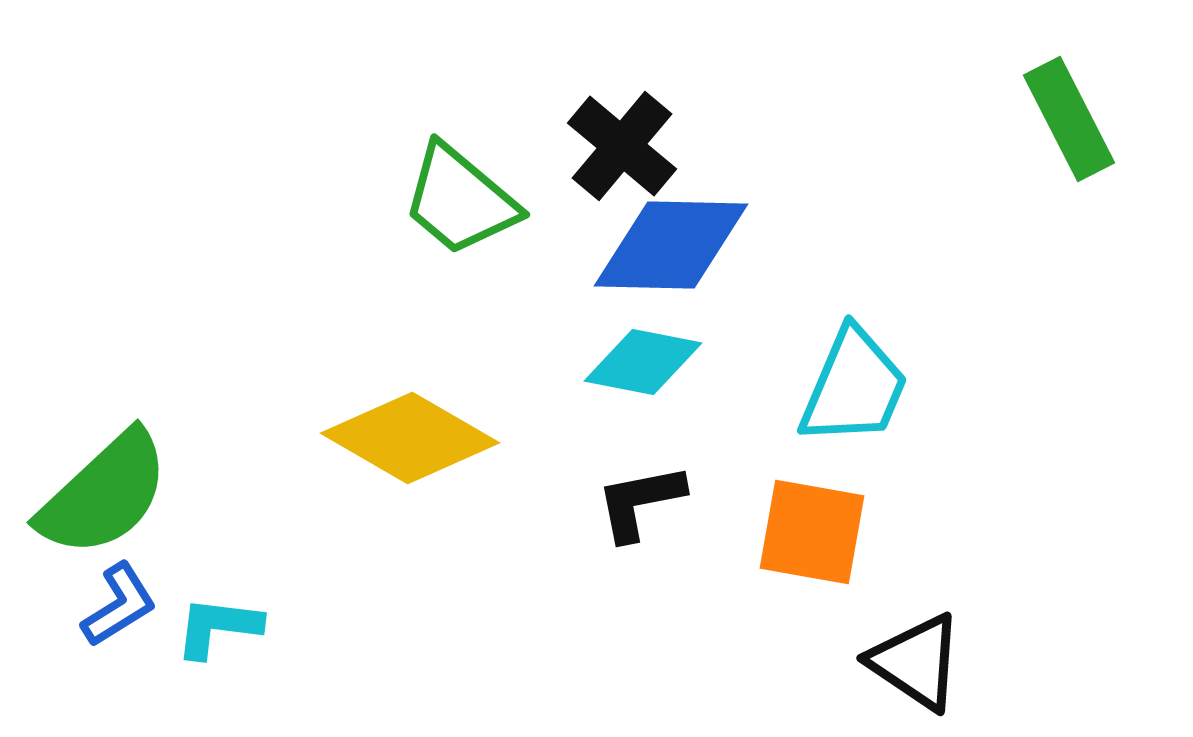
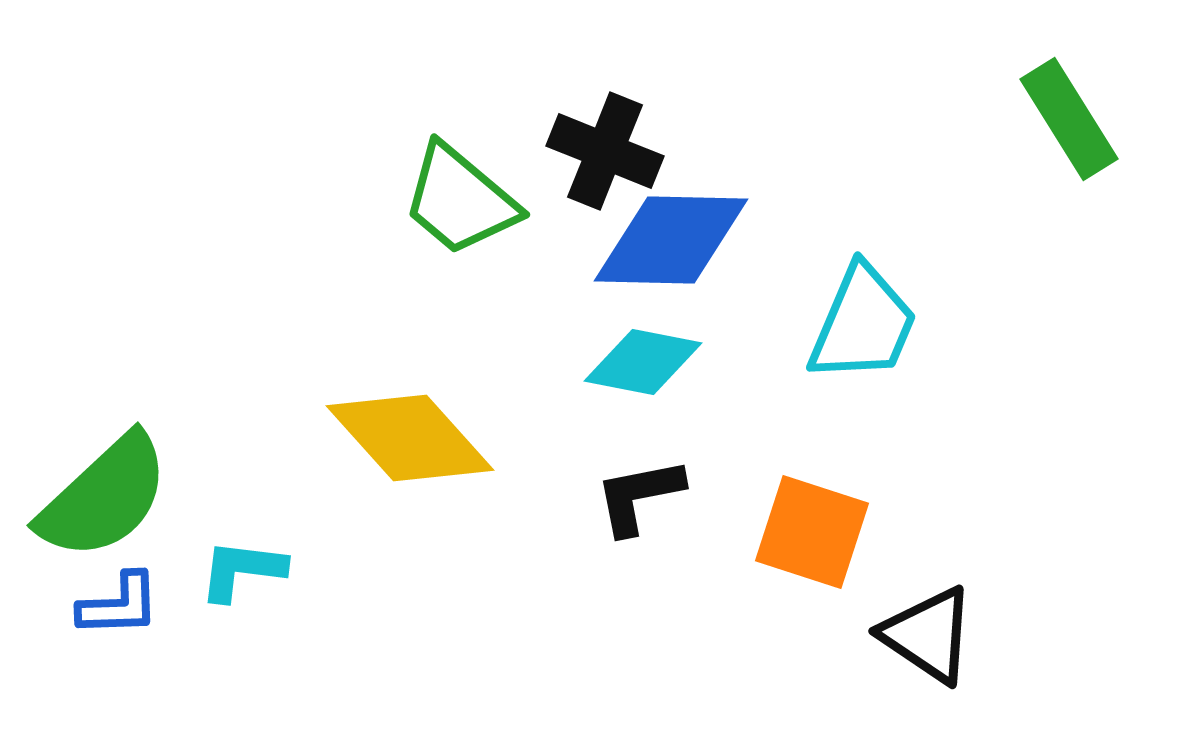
green rectangle: rotated 5 degrees counterclockwise
black cross: moved 17 px left, 5 px down; rotated 18 degrees counterclockwise
blue diamond: moved 5 px up
cyan trapezoid: moved 9 px right, 63 px up
yellow diamond: rotated 18 degrees clockwise
green semicircle: moved 3 px down
black L-shape: moved 1 px left, 6 px up
orange square: rotated 8 degrees clockwise
blue L-shape: rotated 30 degrees clockwise
cyan L-shape: moved 24 px right, 57 px up
black triangle: moved 12 px right, 27 px up
